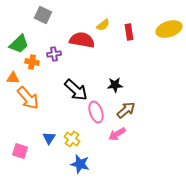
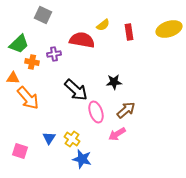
black star: moved 1 px left, 3 px up
blue star: moved 2 px right, 5 px up
